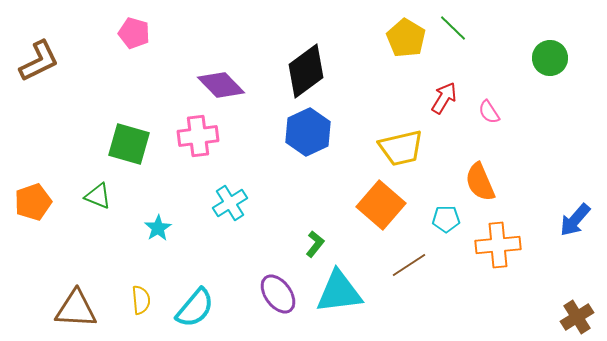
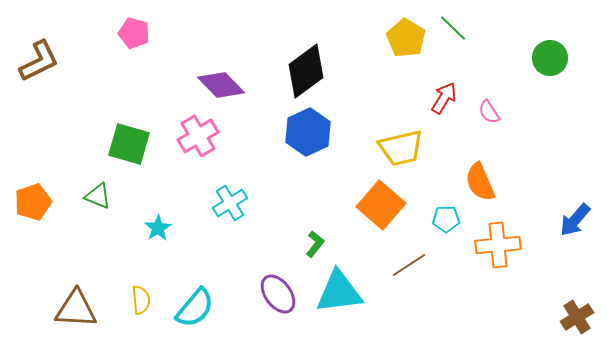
pink cross: rotated 24 degrees counterclockwise
